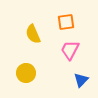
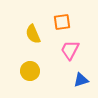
orange square: moved 4 px left
yellow circle: moved 4 px right, 2 px up
blue triangle: rotated 28 degrees clockwise
